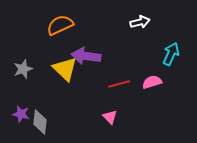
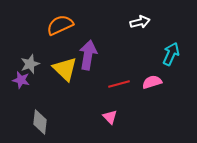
purple arrow: moved 2 px right, 1 px up; rotated 92 degrees clockwise
gray star: moved 7 px right, 5 px up
purple star: moved 34 px up
